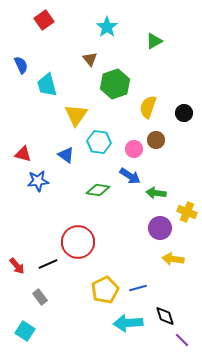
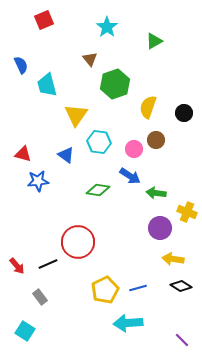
red square: rotated 12 degrees clockwise
black diamond: moved 16 px right, 30 px up; rotated 40 degrees counterclockwise
